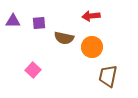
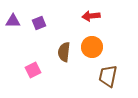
purple square: rotated 16 degrees counterclockwise
brown semicircle: moved 14 px down; rotated 84 degrees clockwise
pink square: rotated 21 degrees clockwise
